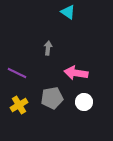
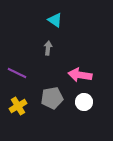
cyan triangle: moved 13 px left, 8 px down
pink arrow: moved 4 px right, 2 px down
yellow cross: moved 1 px left, 1 px down
